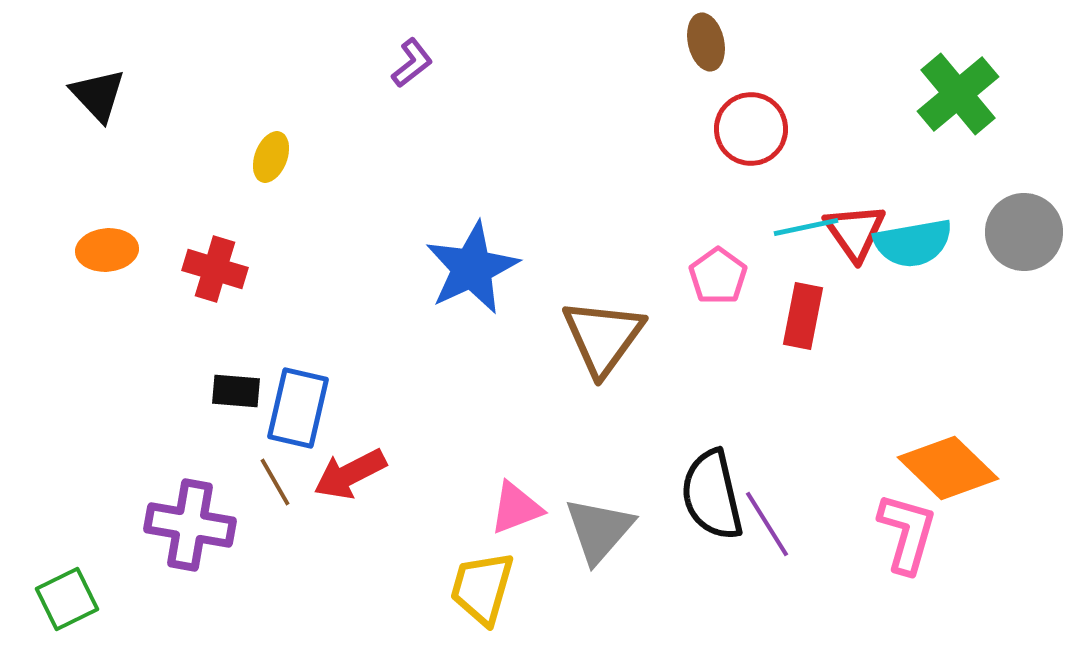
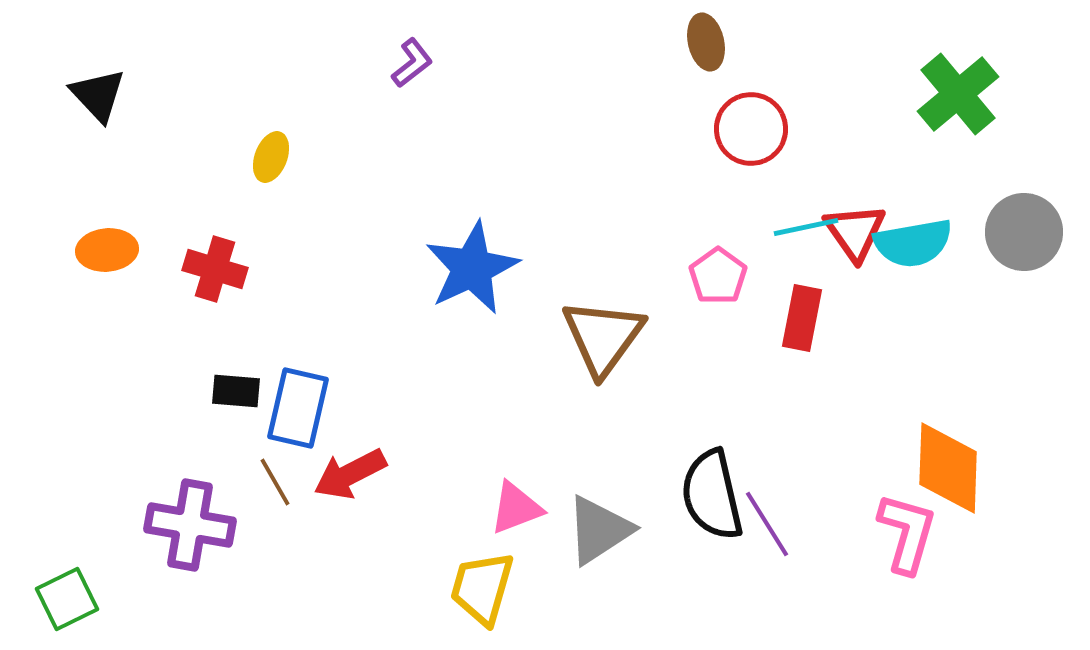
red rectangle: moved 1 px left, 2 px down
orange diamond: rotated 48 degrees clockwise
gray triangle: rotated 16 degrees clockwise
